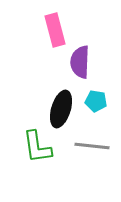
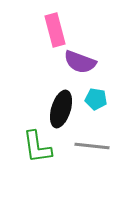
purple semicircle: rotated 72 degrees counterclockwise
cyan pentagon: moved 2 px up
